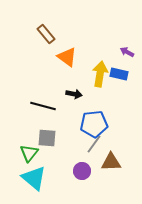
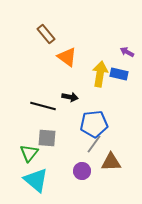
black arrow: moved 4 px left, 3 px down
cyan triangle: moved 2 px right, 2 px down
